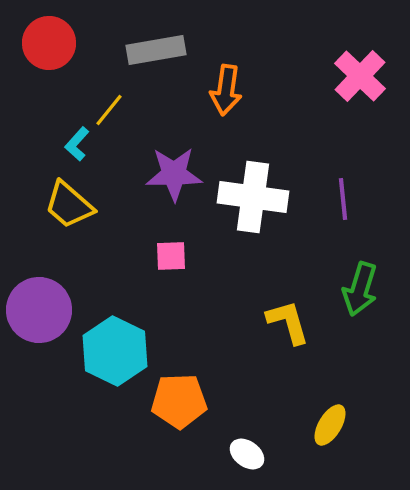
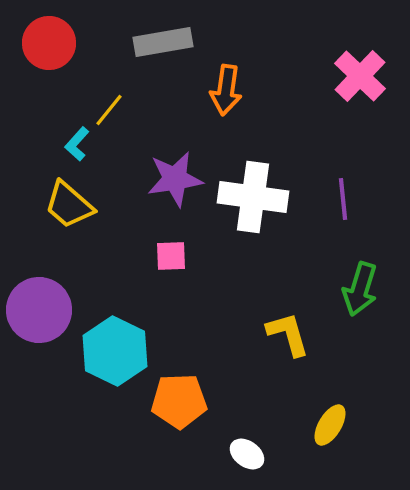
gray rectangle: moved 7 px right, 8 px up
purple star: moved 1 px right, 5 px down; rotated 8 degrees counterclockwise
yellow L-shape: moved 12 px down
